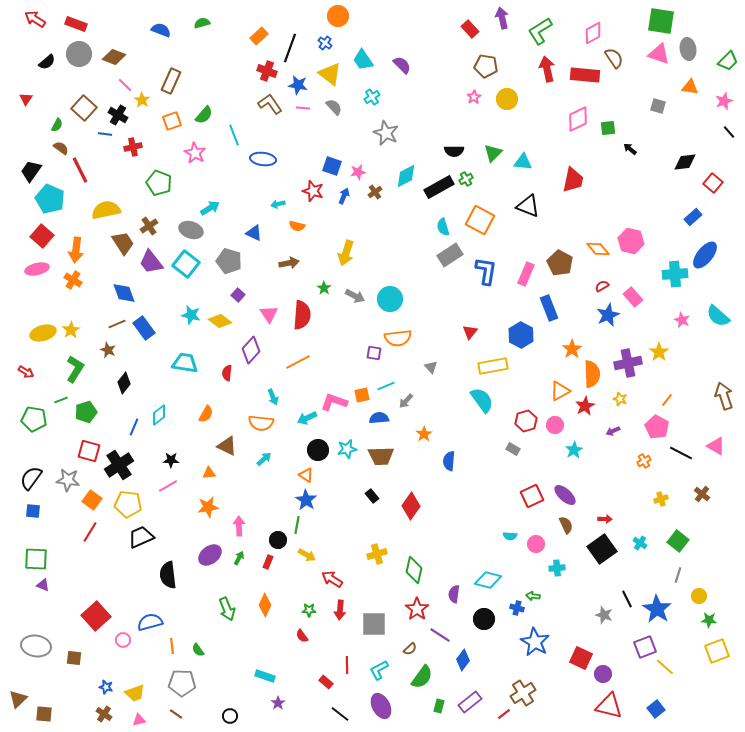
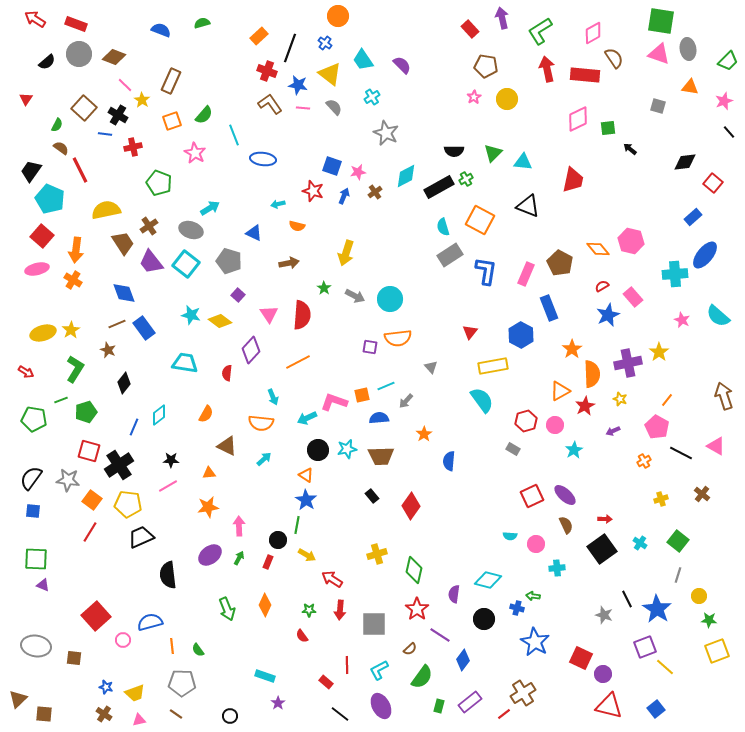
purple square at (374, 353): moved 4 px left, 6 px up
